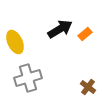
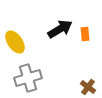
orange rectangle: rotated 56 degrees counterclockwise
yellow ellipse: rotated 10 degrees counterclockwise
